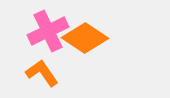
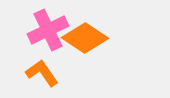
pink cross: moved 1 px up
